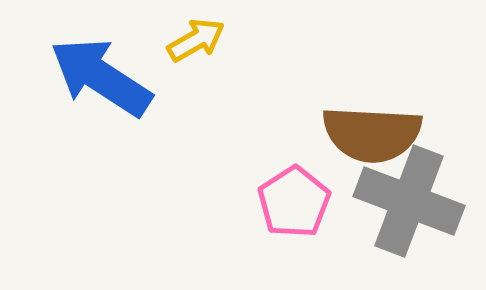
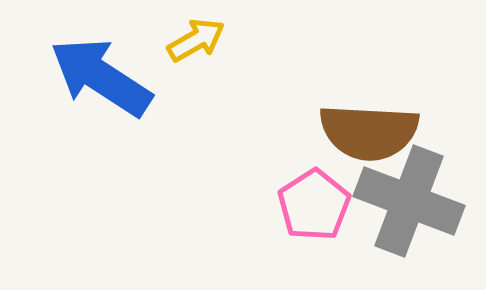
brown semicircle: moved 3 px left, 2 px up
pink pentagon: moved 20 px right, 3 px down
